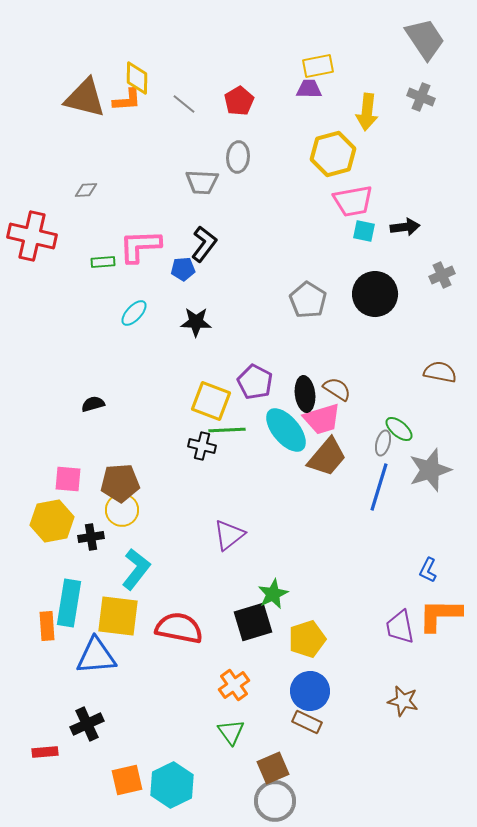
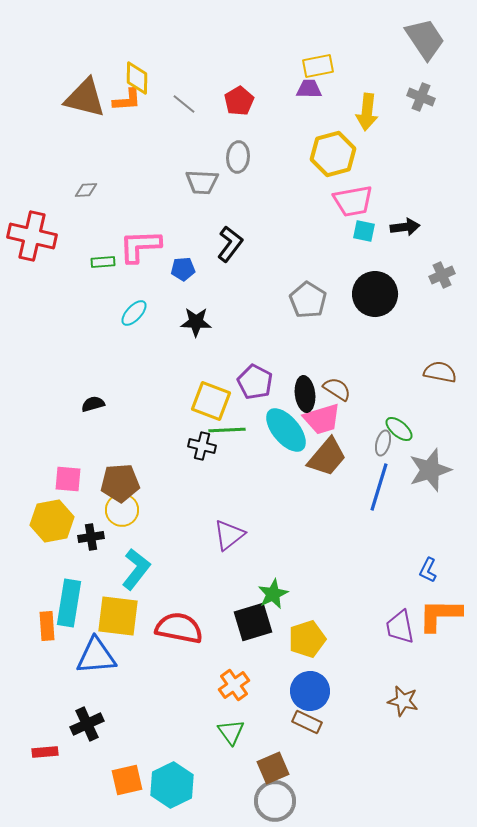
black L-shape at (204, 244): moved 26 px right
